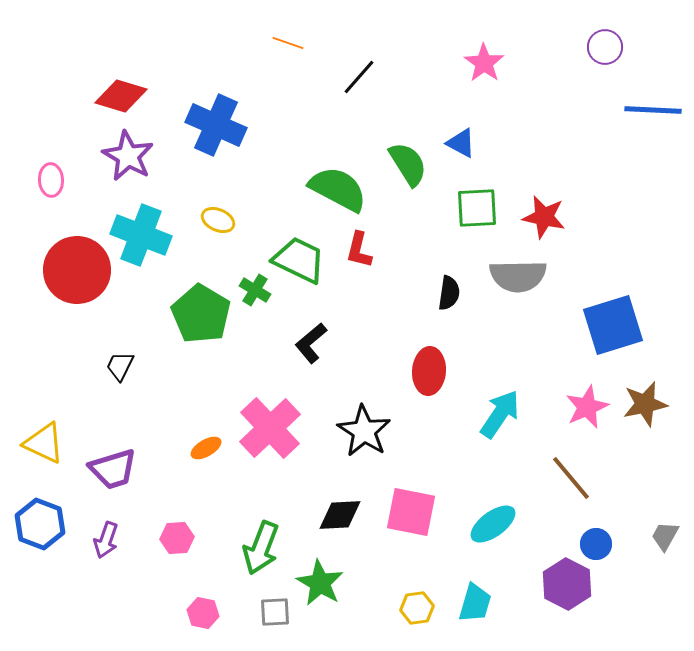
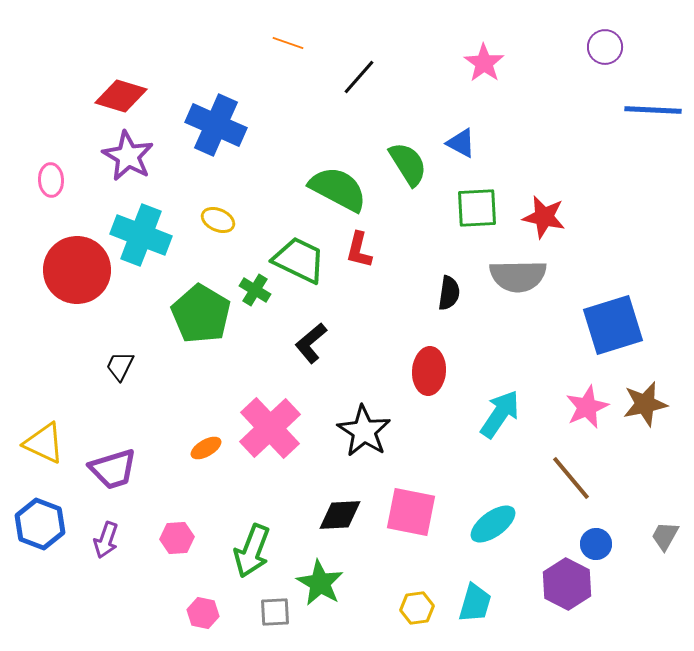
green arrow at (261, 548): moved 9 px left, 3 px down
